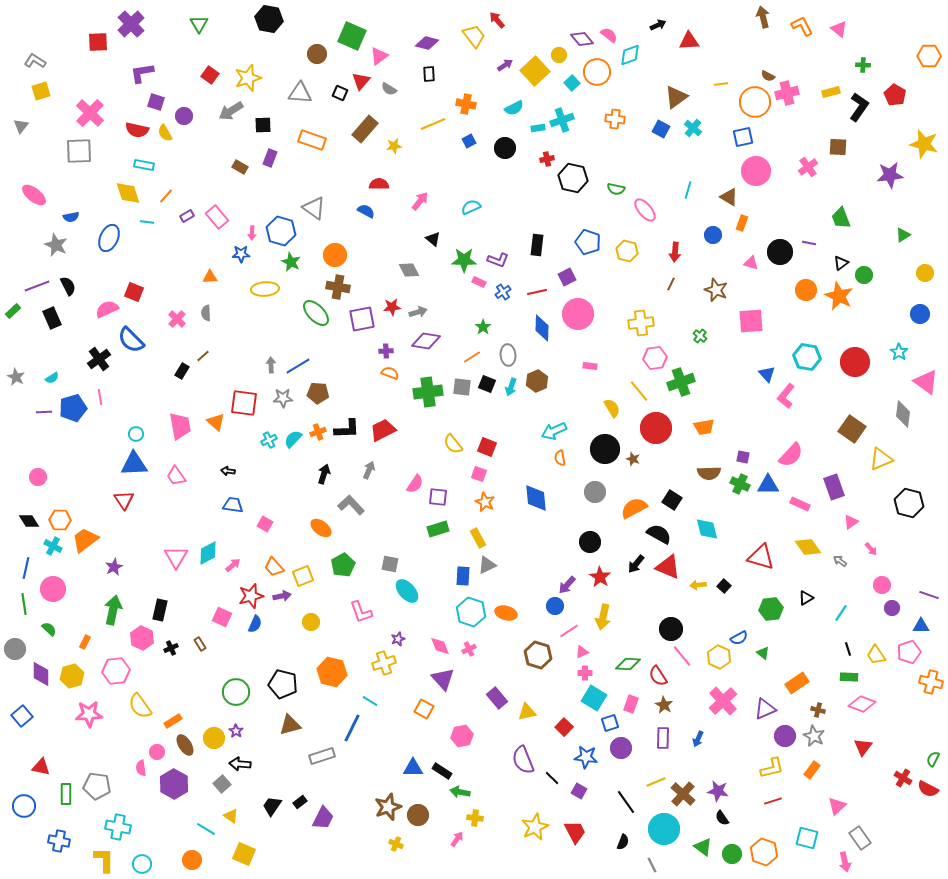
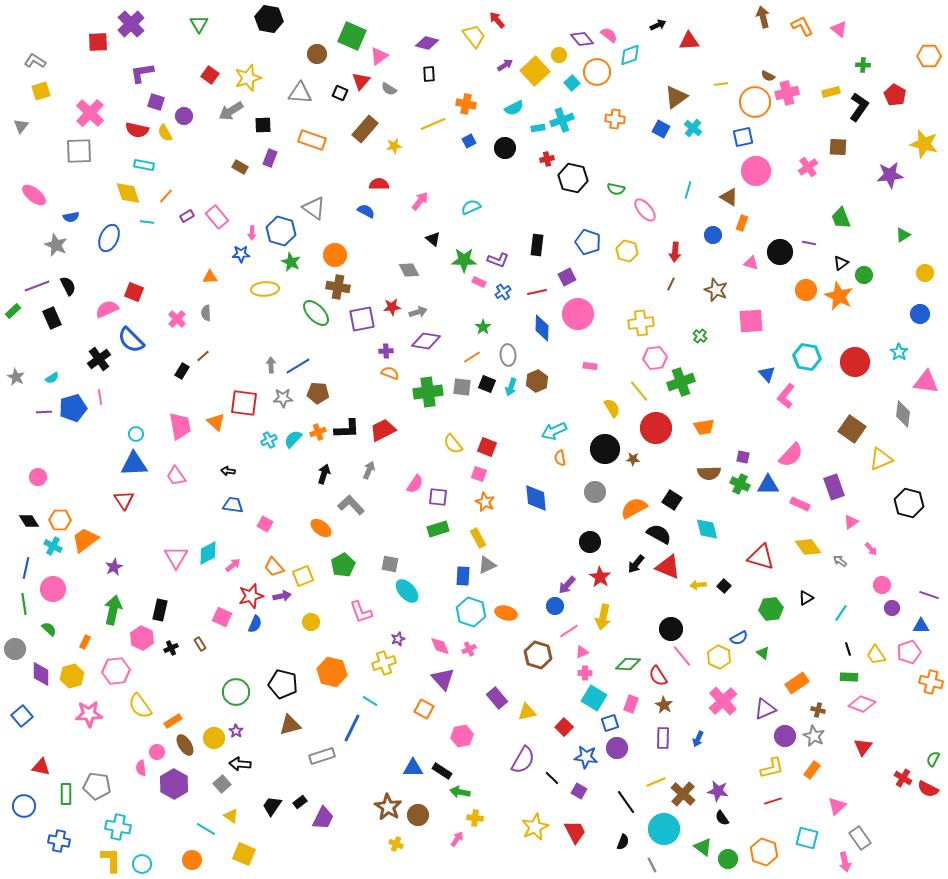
pink triangle at (926, 382): rotated 28 degrees counterclockwise
brown star at (633, 459): rotated 16 degrees counterclockwise
purple circle at (621, 748): moved 4 px left
purple semicircle at (523, 760): rotated 128 degrees counterclockwise
brown star at (388, 807): rotated 20 degrees counterclockwise
green circle at (732, 854): moved 4 px left, 5 px down
yellow L-shape at (104, 860): moved 7 px right
